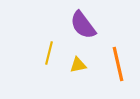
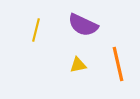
purple semicircle: rotated 28 degrees counterclockwise
yellow line: moved 13 px left, 23 px up
